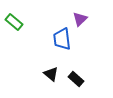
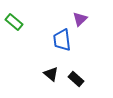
blue trapezoid: moved 1 px down
